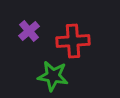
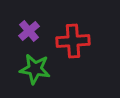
green star: moved 18 px left, 7 px up
